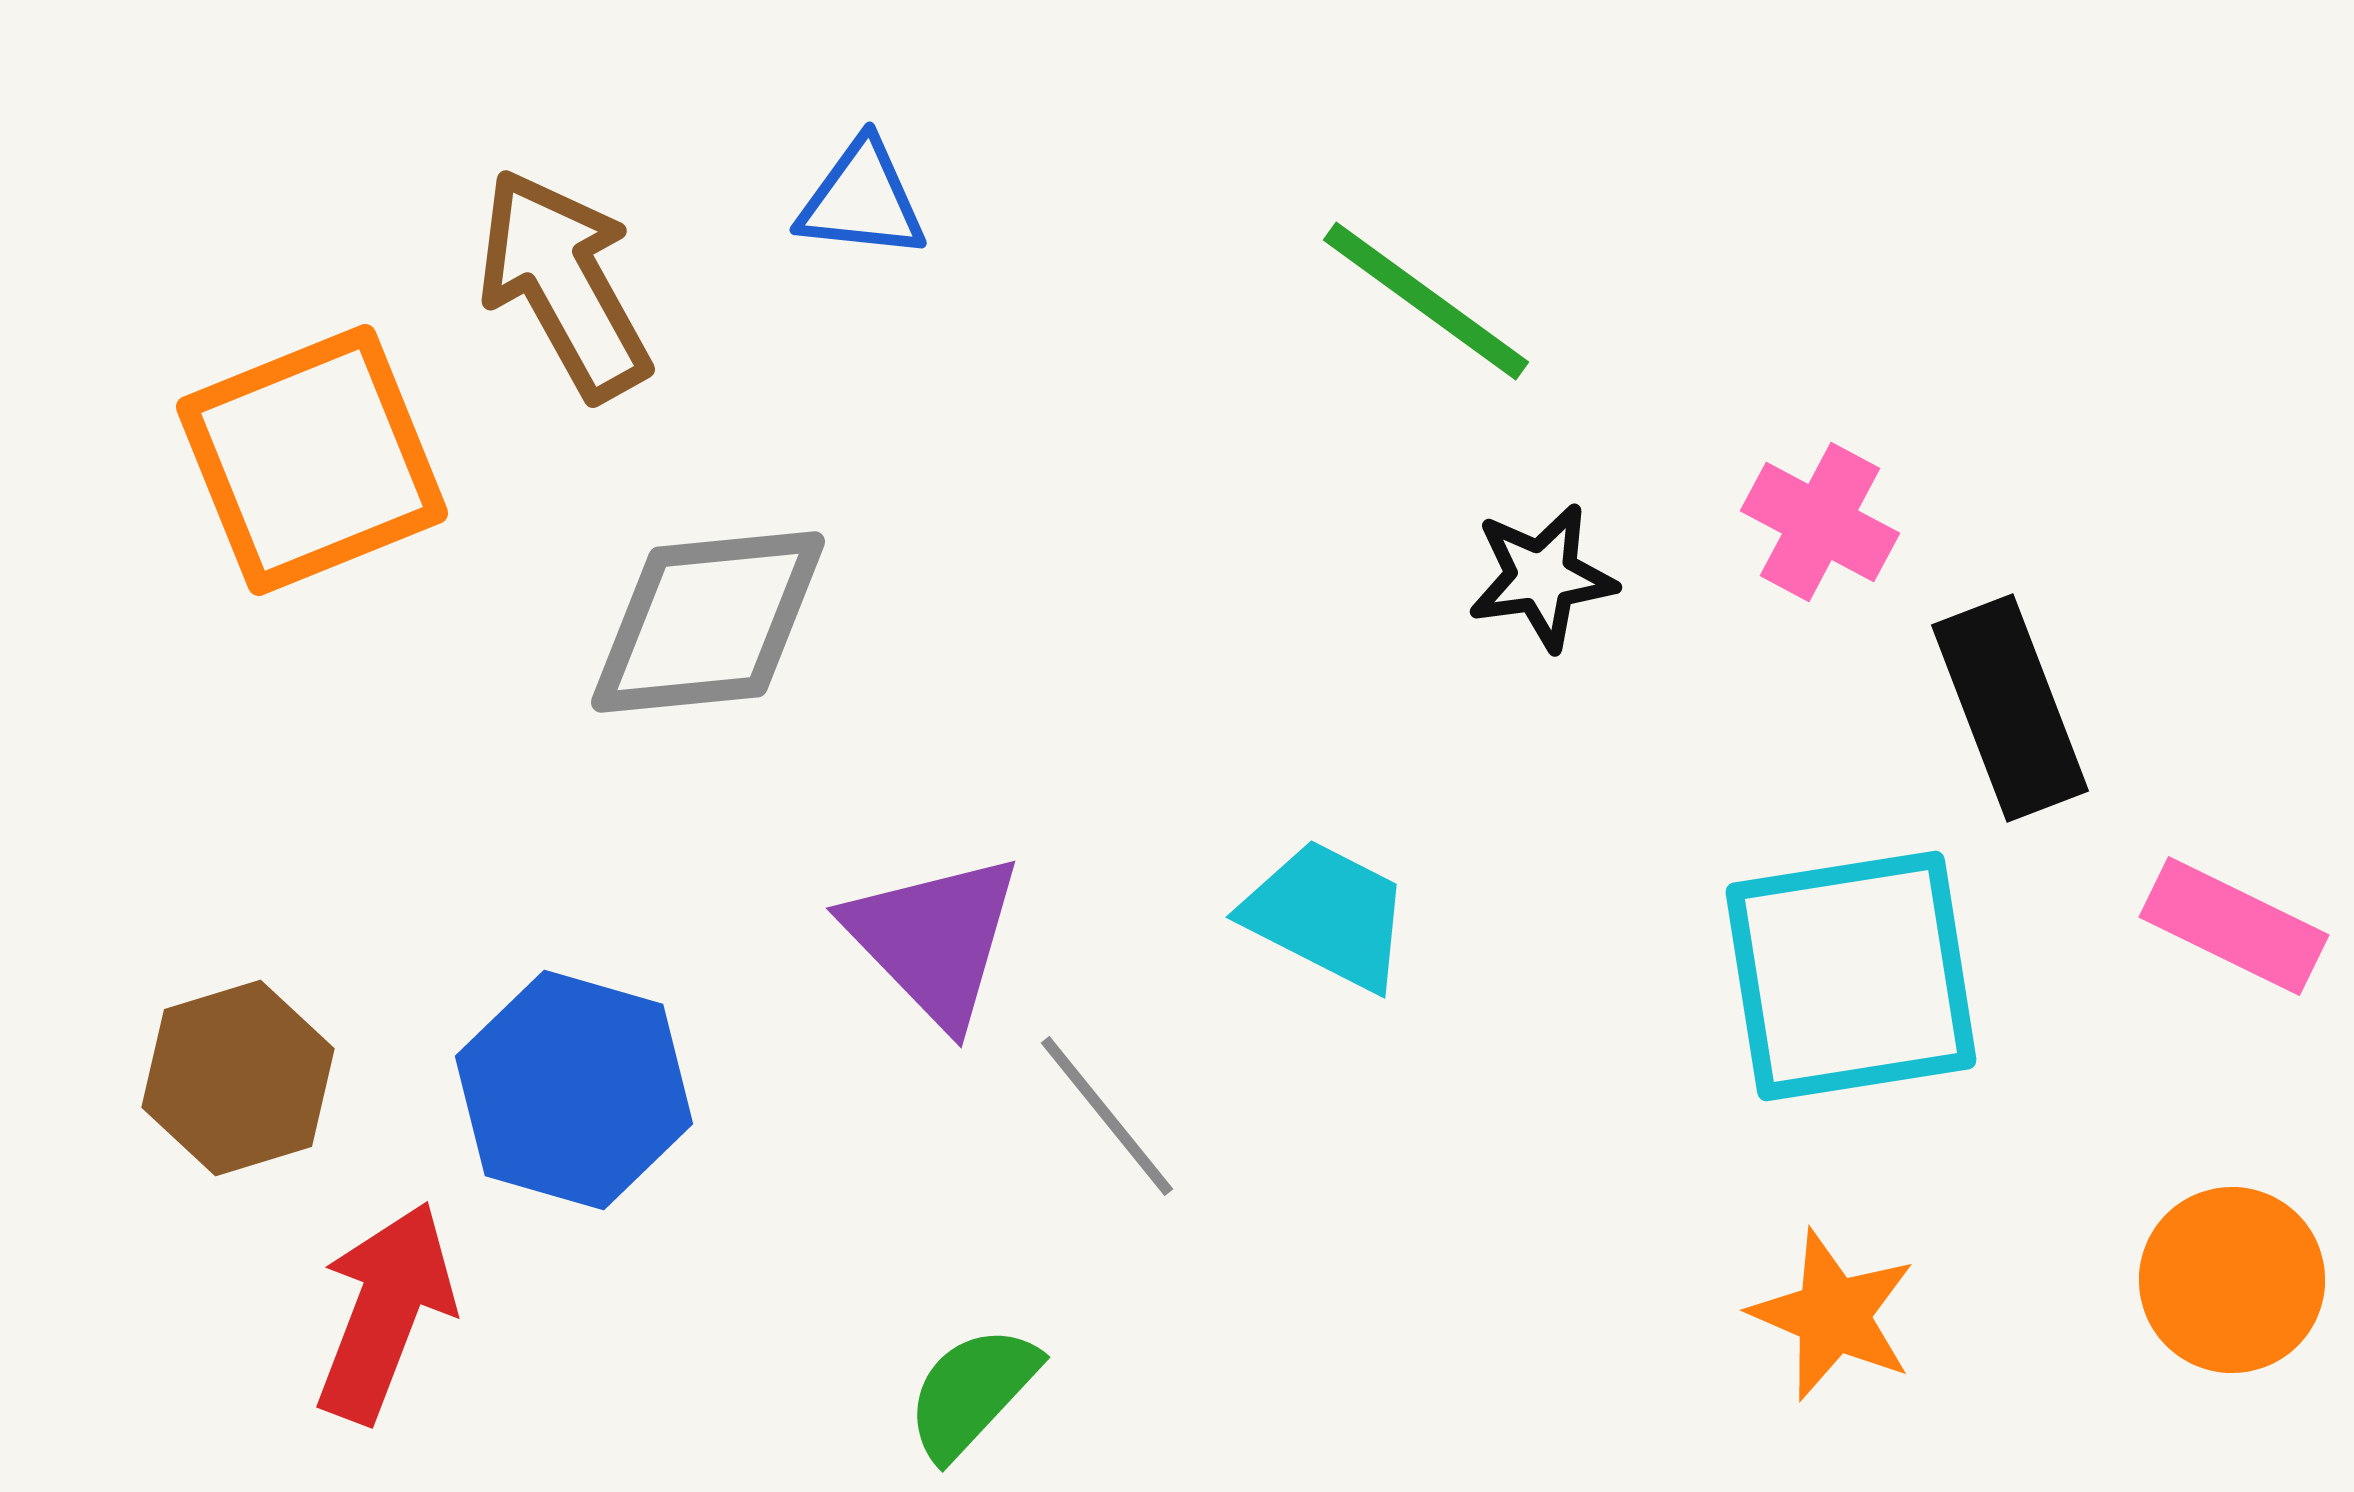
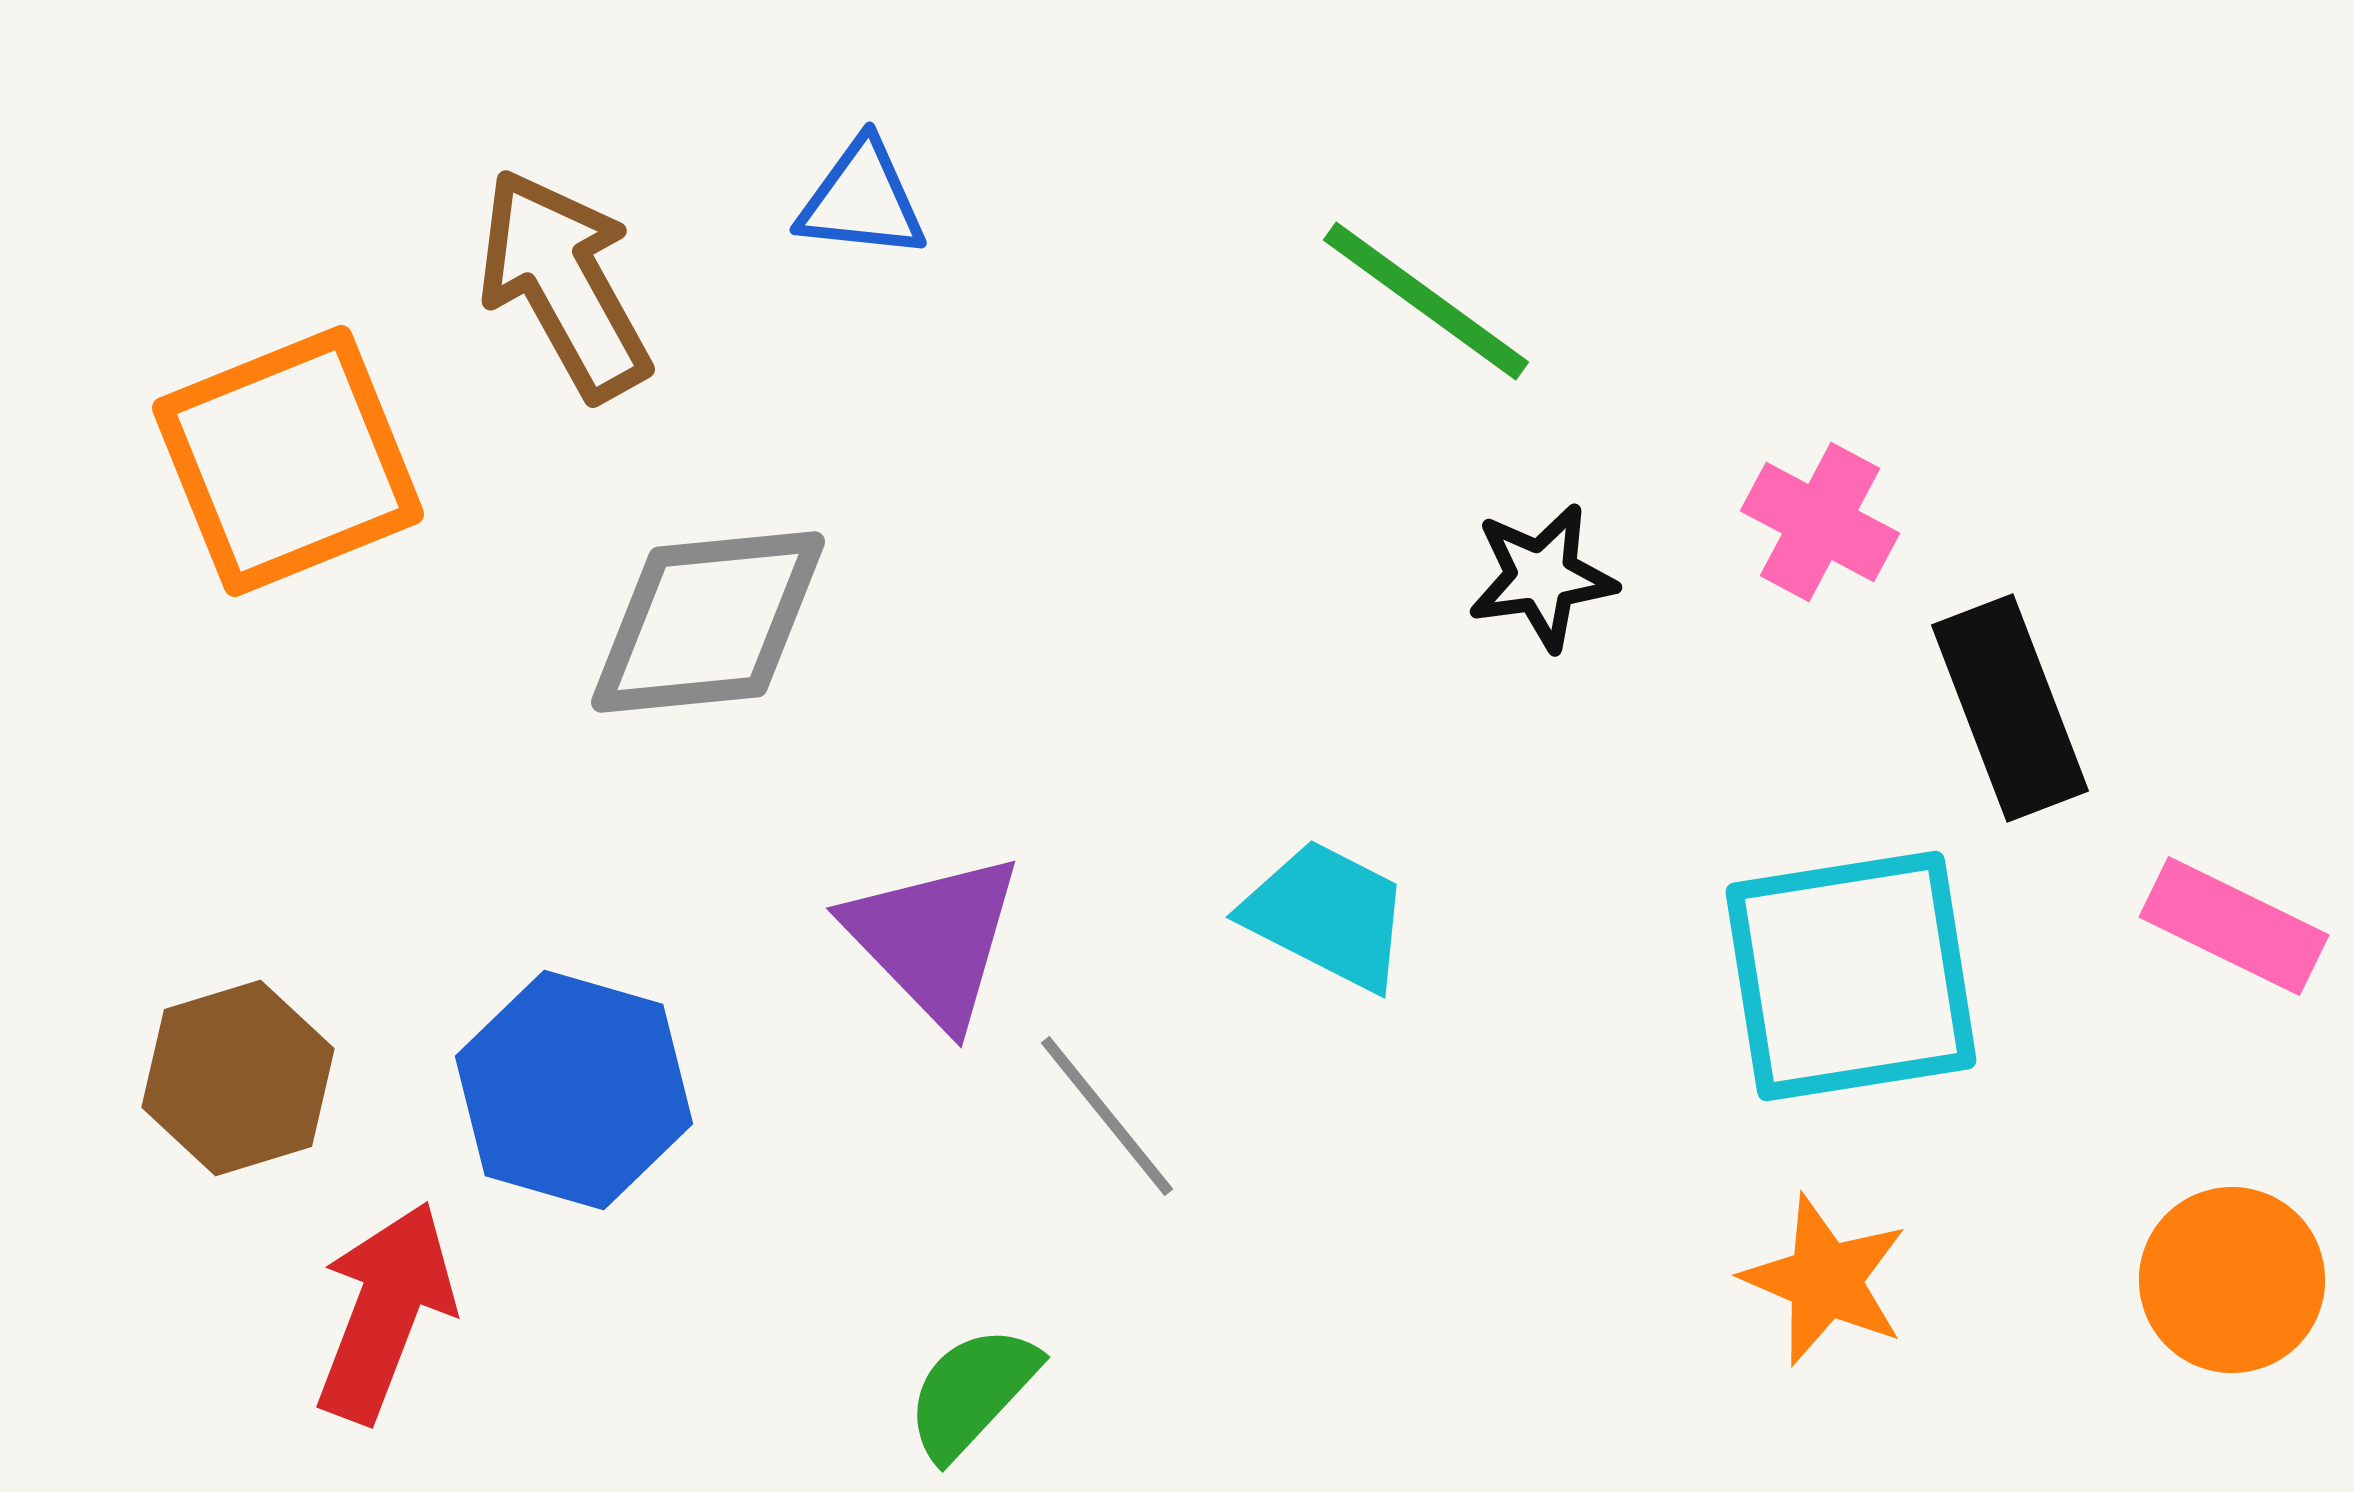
orange square: moved 24 px left, 1 px down
orange star: moved 8 px left, 35 px up
